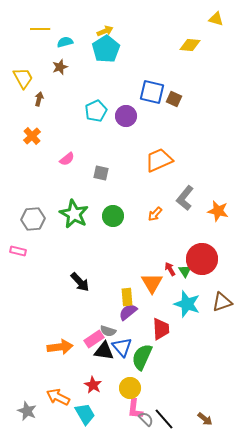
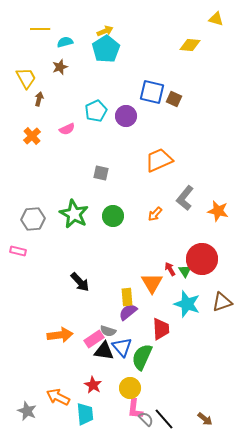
yellow trapezoid at (23, 78): moved 3 px right
pink semicircle at (67, 159): moved 30 px up; rotated 14 degrees clockwise
orange arrow at (60, 347): moved 12 px up
cyan trapezoid at (85, 414): rotated 25 degrees clockwise
